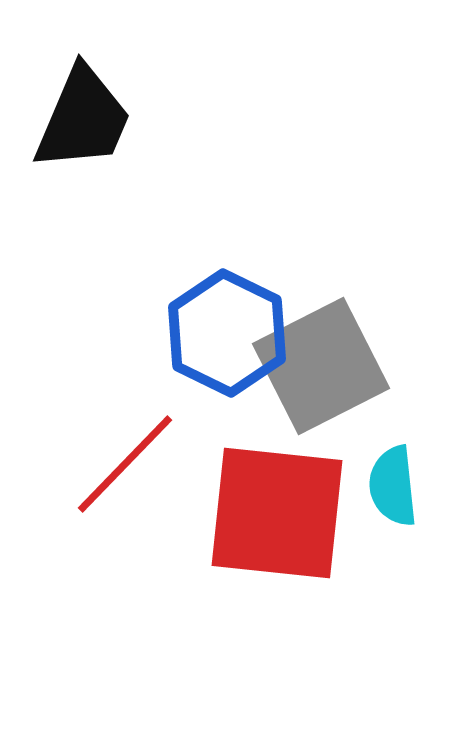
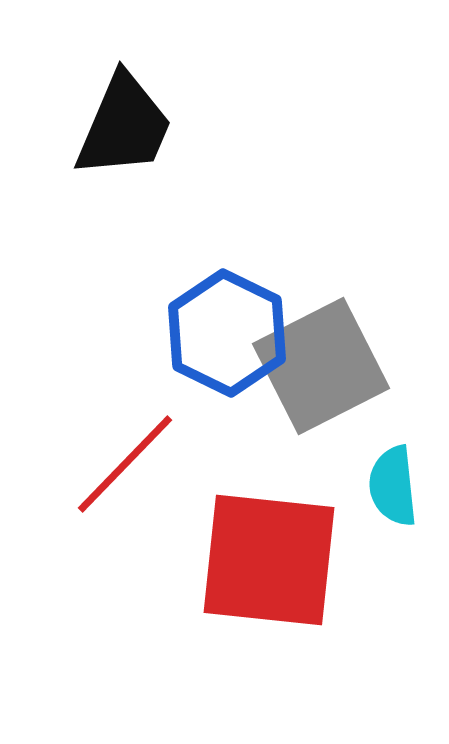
black trapezoid: moved 41 px right, 7 px down
red square: moved 8 px left, 47 px down
